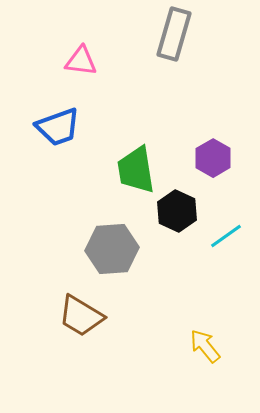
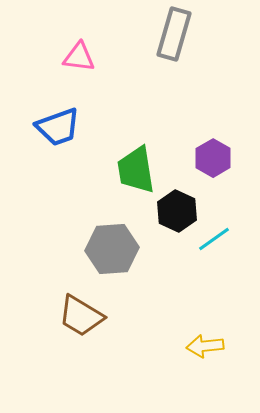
pink triangle: moved 2 px left, 4 px up
cyan line: moved 12 px left, 3 px down
yellow arrow: rotated 57 degrees counterclockwise
